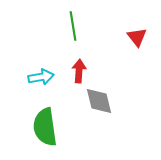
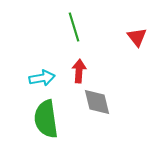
green line: moved 1 px right, 1 px down; rotated 8 degrees counterclockwise
cyan arrow: moved 1 px right, 1 px down
gray diamond: moved 2 px left, 1 px down
green semicircle: moved 1 px right, 8 px up
